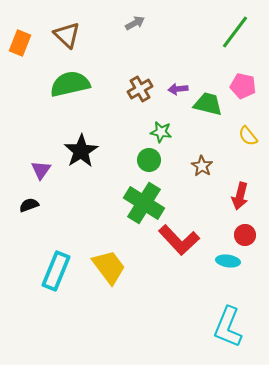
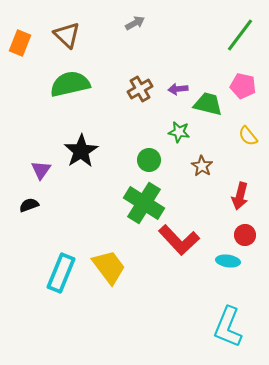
green line: moved 5 px right, 3 px down
green star: moved 18 px right
cyan rectangle: moved 5 px right, 2 px down
